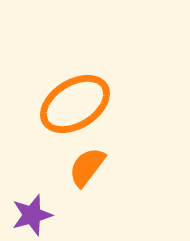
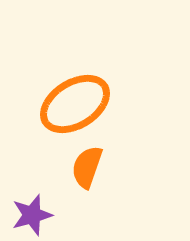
orange semicircle: rotated 18 degrees counterclockwise
